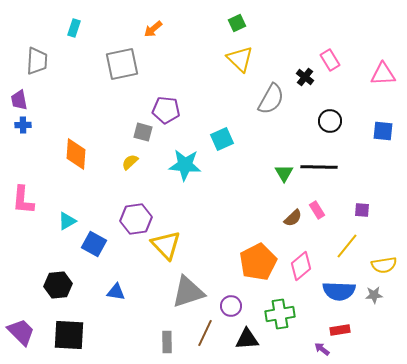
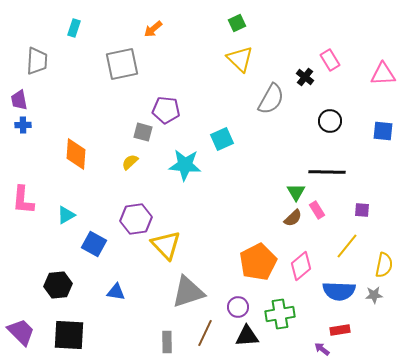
black line at (319, 167): moved 8 px right, 5 px down
green triangle at (284, 173): moved 12 px right, 19 px down
cyan triangle at (67, 221): moved 1 px left, 6 px up
yellow semicircle at (384, 265): rotated 70 degrees counterclockwise
purple circle at (231, 306): moved 7 px right, 1 px down
black triangle at (247, 339): moved 3 px up
